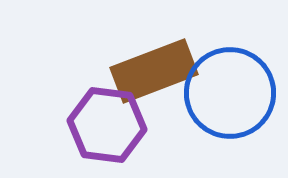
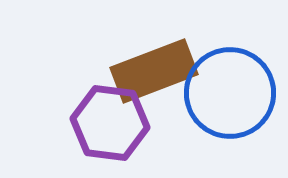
purple hexagon: moved 3 px right, 2 px up
